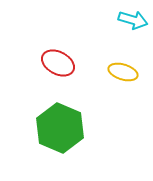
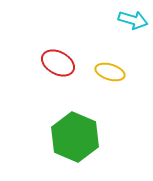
yellow ellipse: moved 13 px left
green hexagon: moved 15 px right, 9 px down
